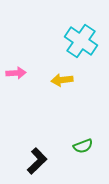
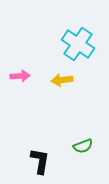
cyan cross: moved 3 px left, 3 px down
pink arrow: moved 4 px right, 3 px down
black L-shape: moved 3 px right; rotated 36 degrees counterclockwise
